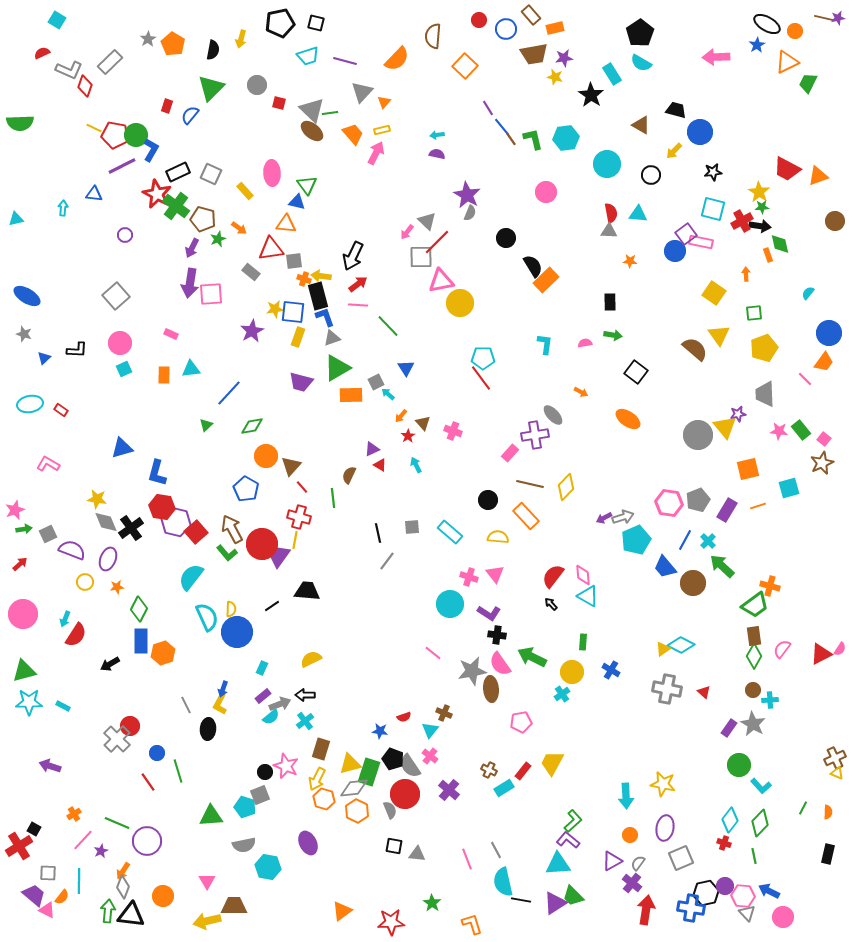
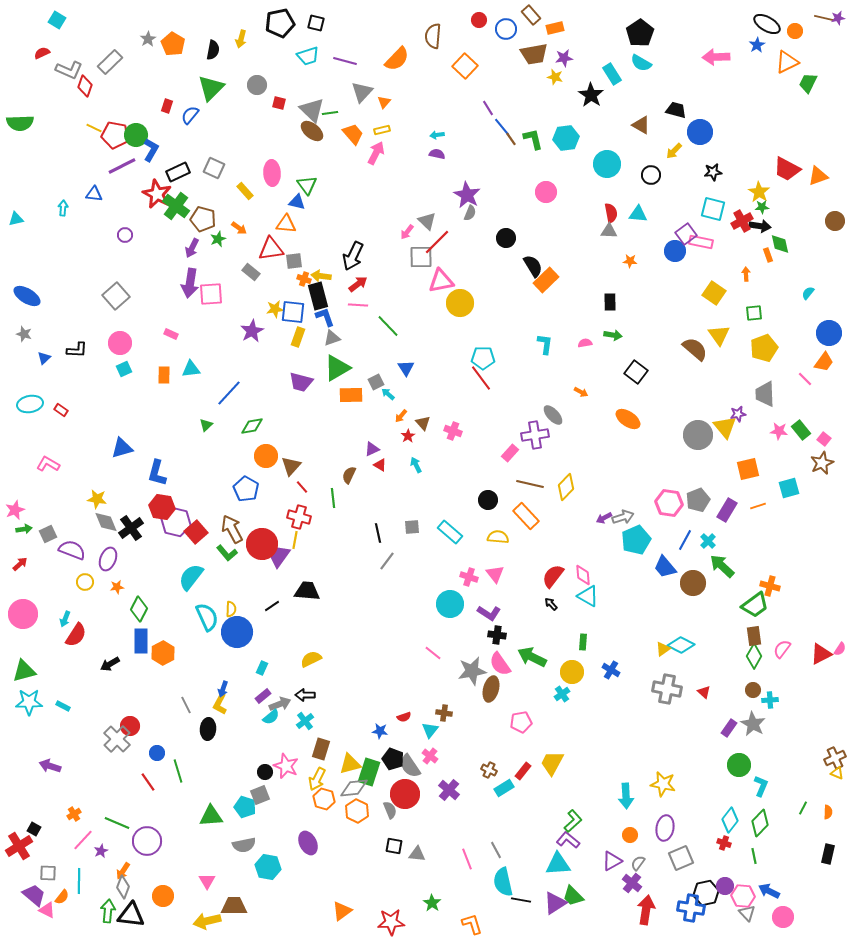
gray square at (211, 174): moved 3 px right, 6 px up
orange hexagon at (163, 653): rotated 10 degrees counterclockwise
brown ellipse at (491, 689): rotated 20 degrees clockwise
brown cross at (444, 713): rotated 14 degrees counterclockwise
cyan L-shape at (761, 786): rotated 115 degrees counterclockwise
